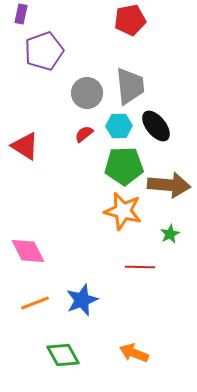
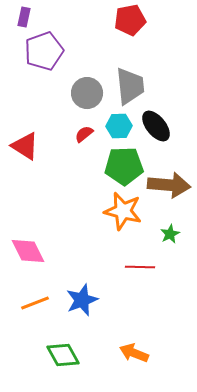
purple rectangle: moved 3 px right, 3 px down
